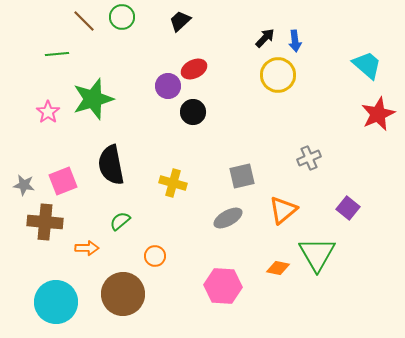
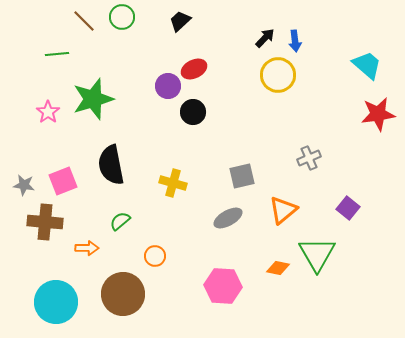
red star: rotated 16 degrees clockwise
